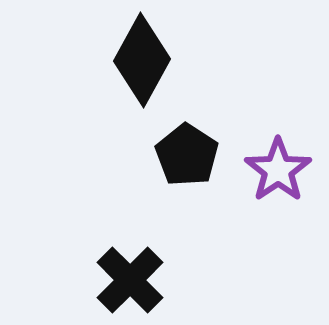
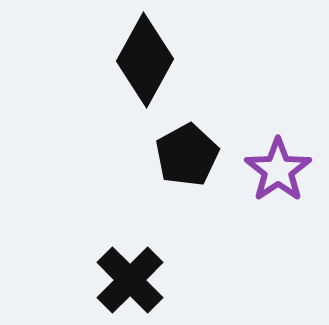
black diamond: moved 3 px right
black pentagon: rotated 10 degrees clockwise
